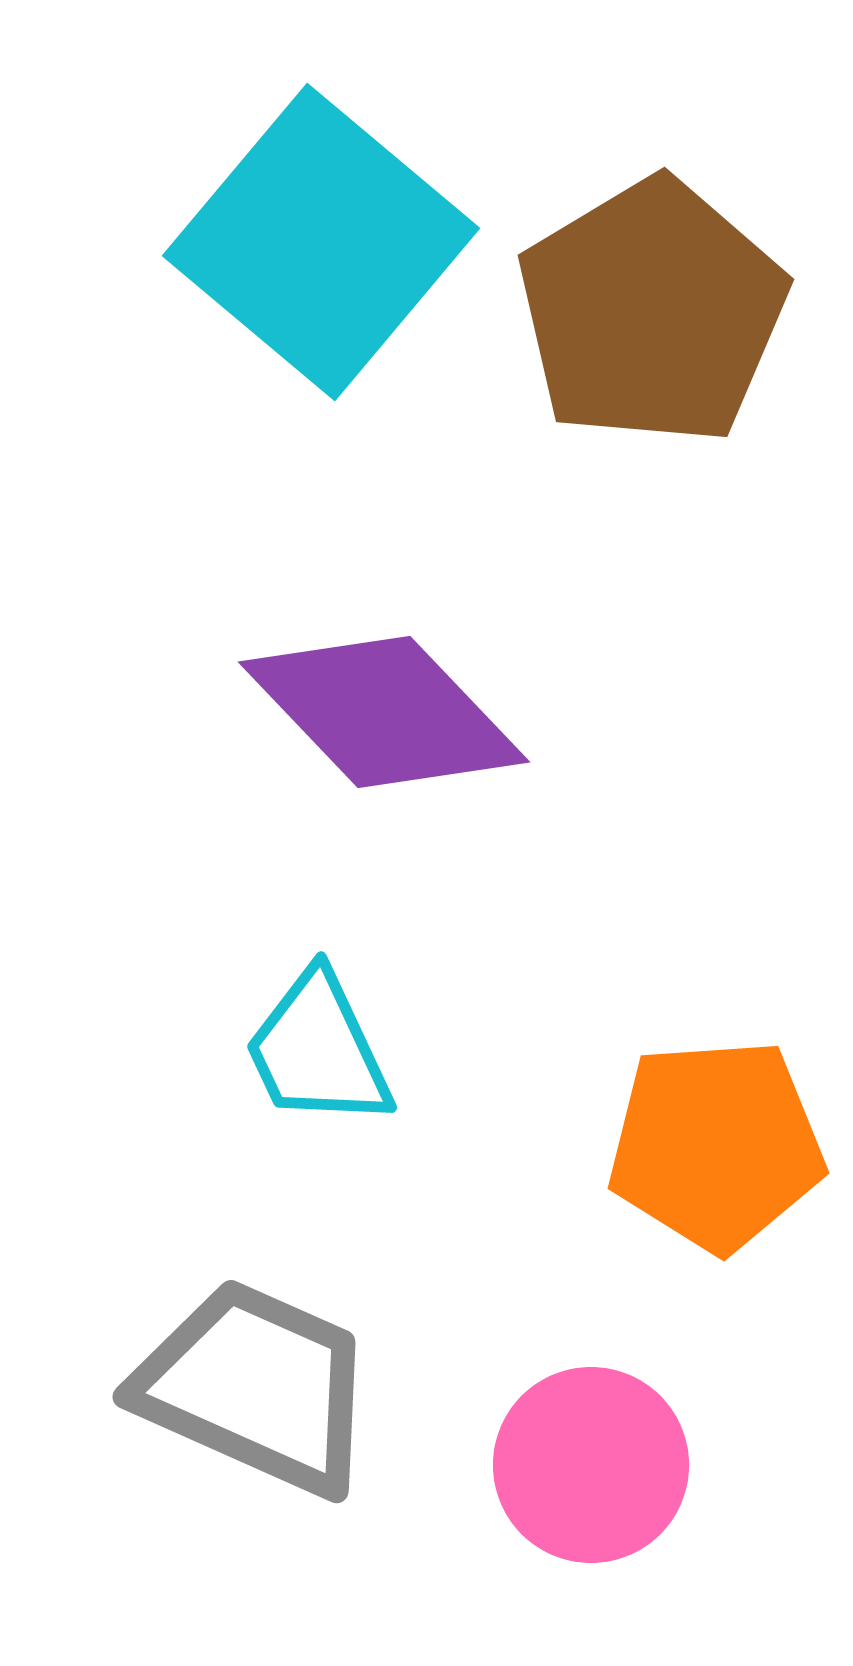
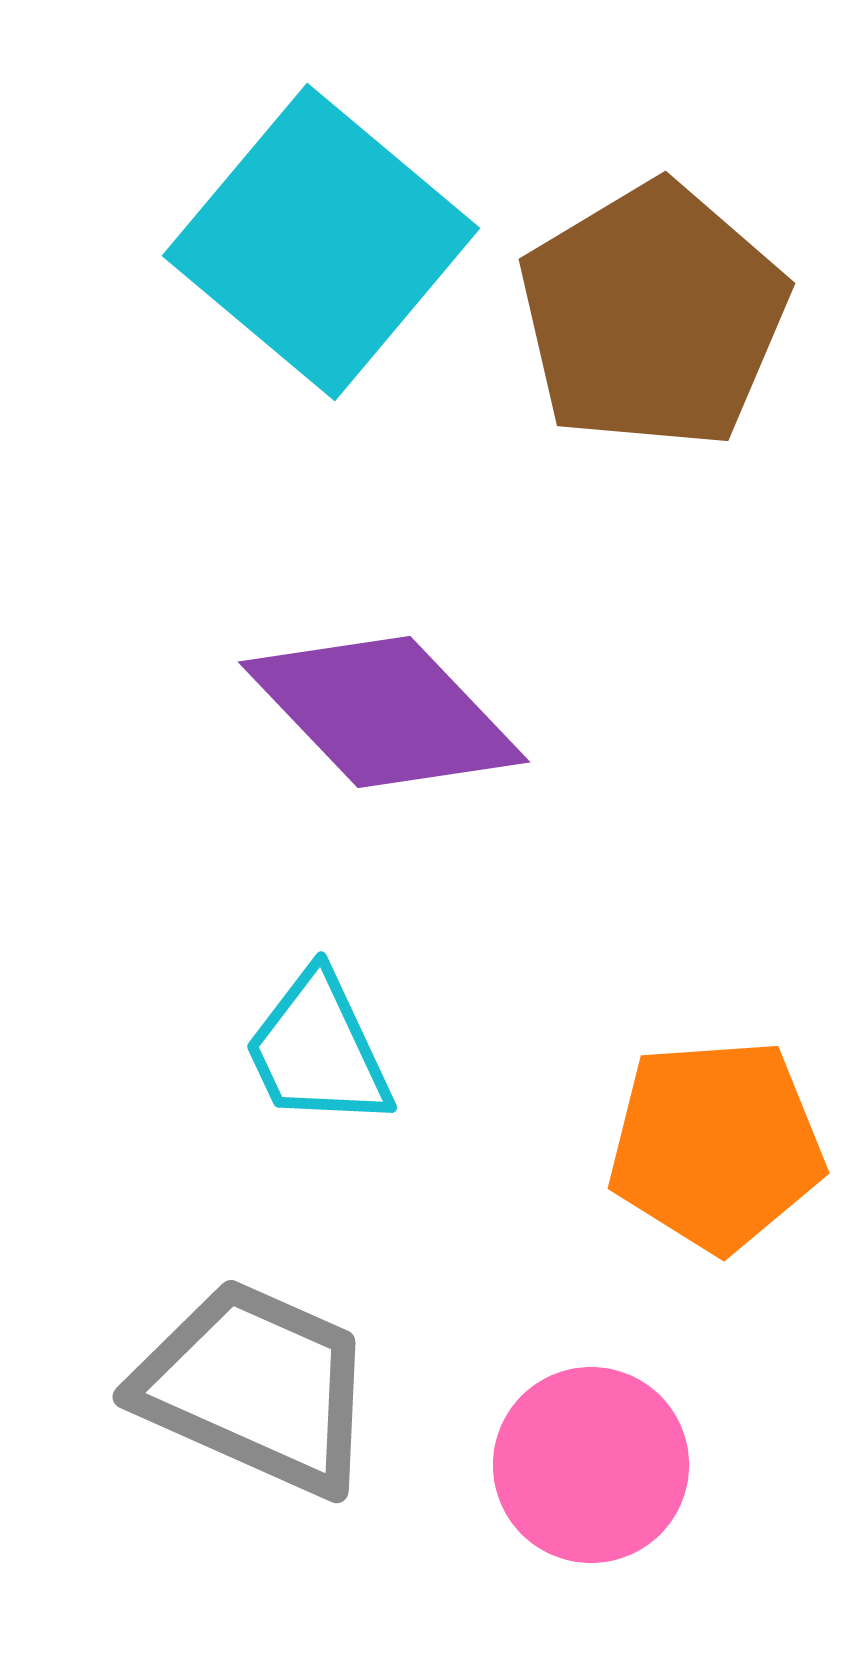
brown pentagon: moved 1 px right, 4 px down
